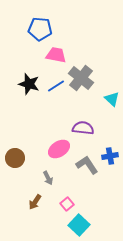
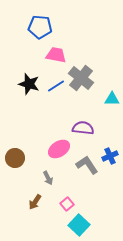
blue pentagon: moved 2 px up
cyan triangle: rotated 42 degrees counterclockwise
blue cross: rotated 14 degrees counterclockwise
